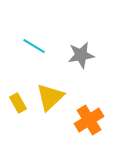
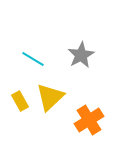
cyan line: moved 1 px left, 13 px down
gray star: rotated 20 degrees counterclockwise
yellow rectangle: moved 2 px right, 2 px up
